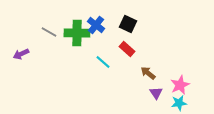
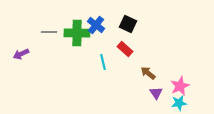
gray line: rotated 28 degrees counterclockwise
red rectangle: moved 2 px left
cyan line: rotated 35 degrees clockwise
pink star: moved 1 px down
